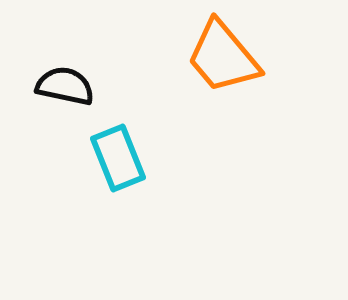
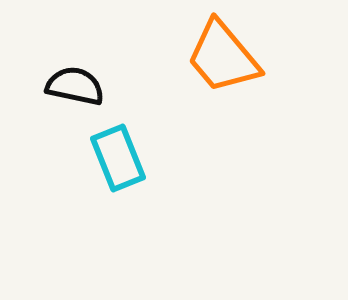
black semicircle: moved 10 px right
